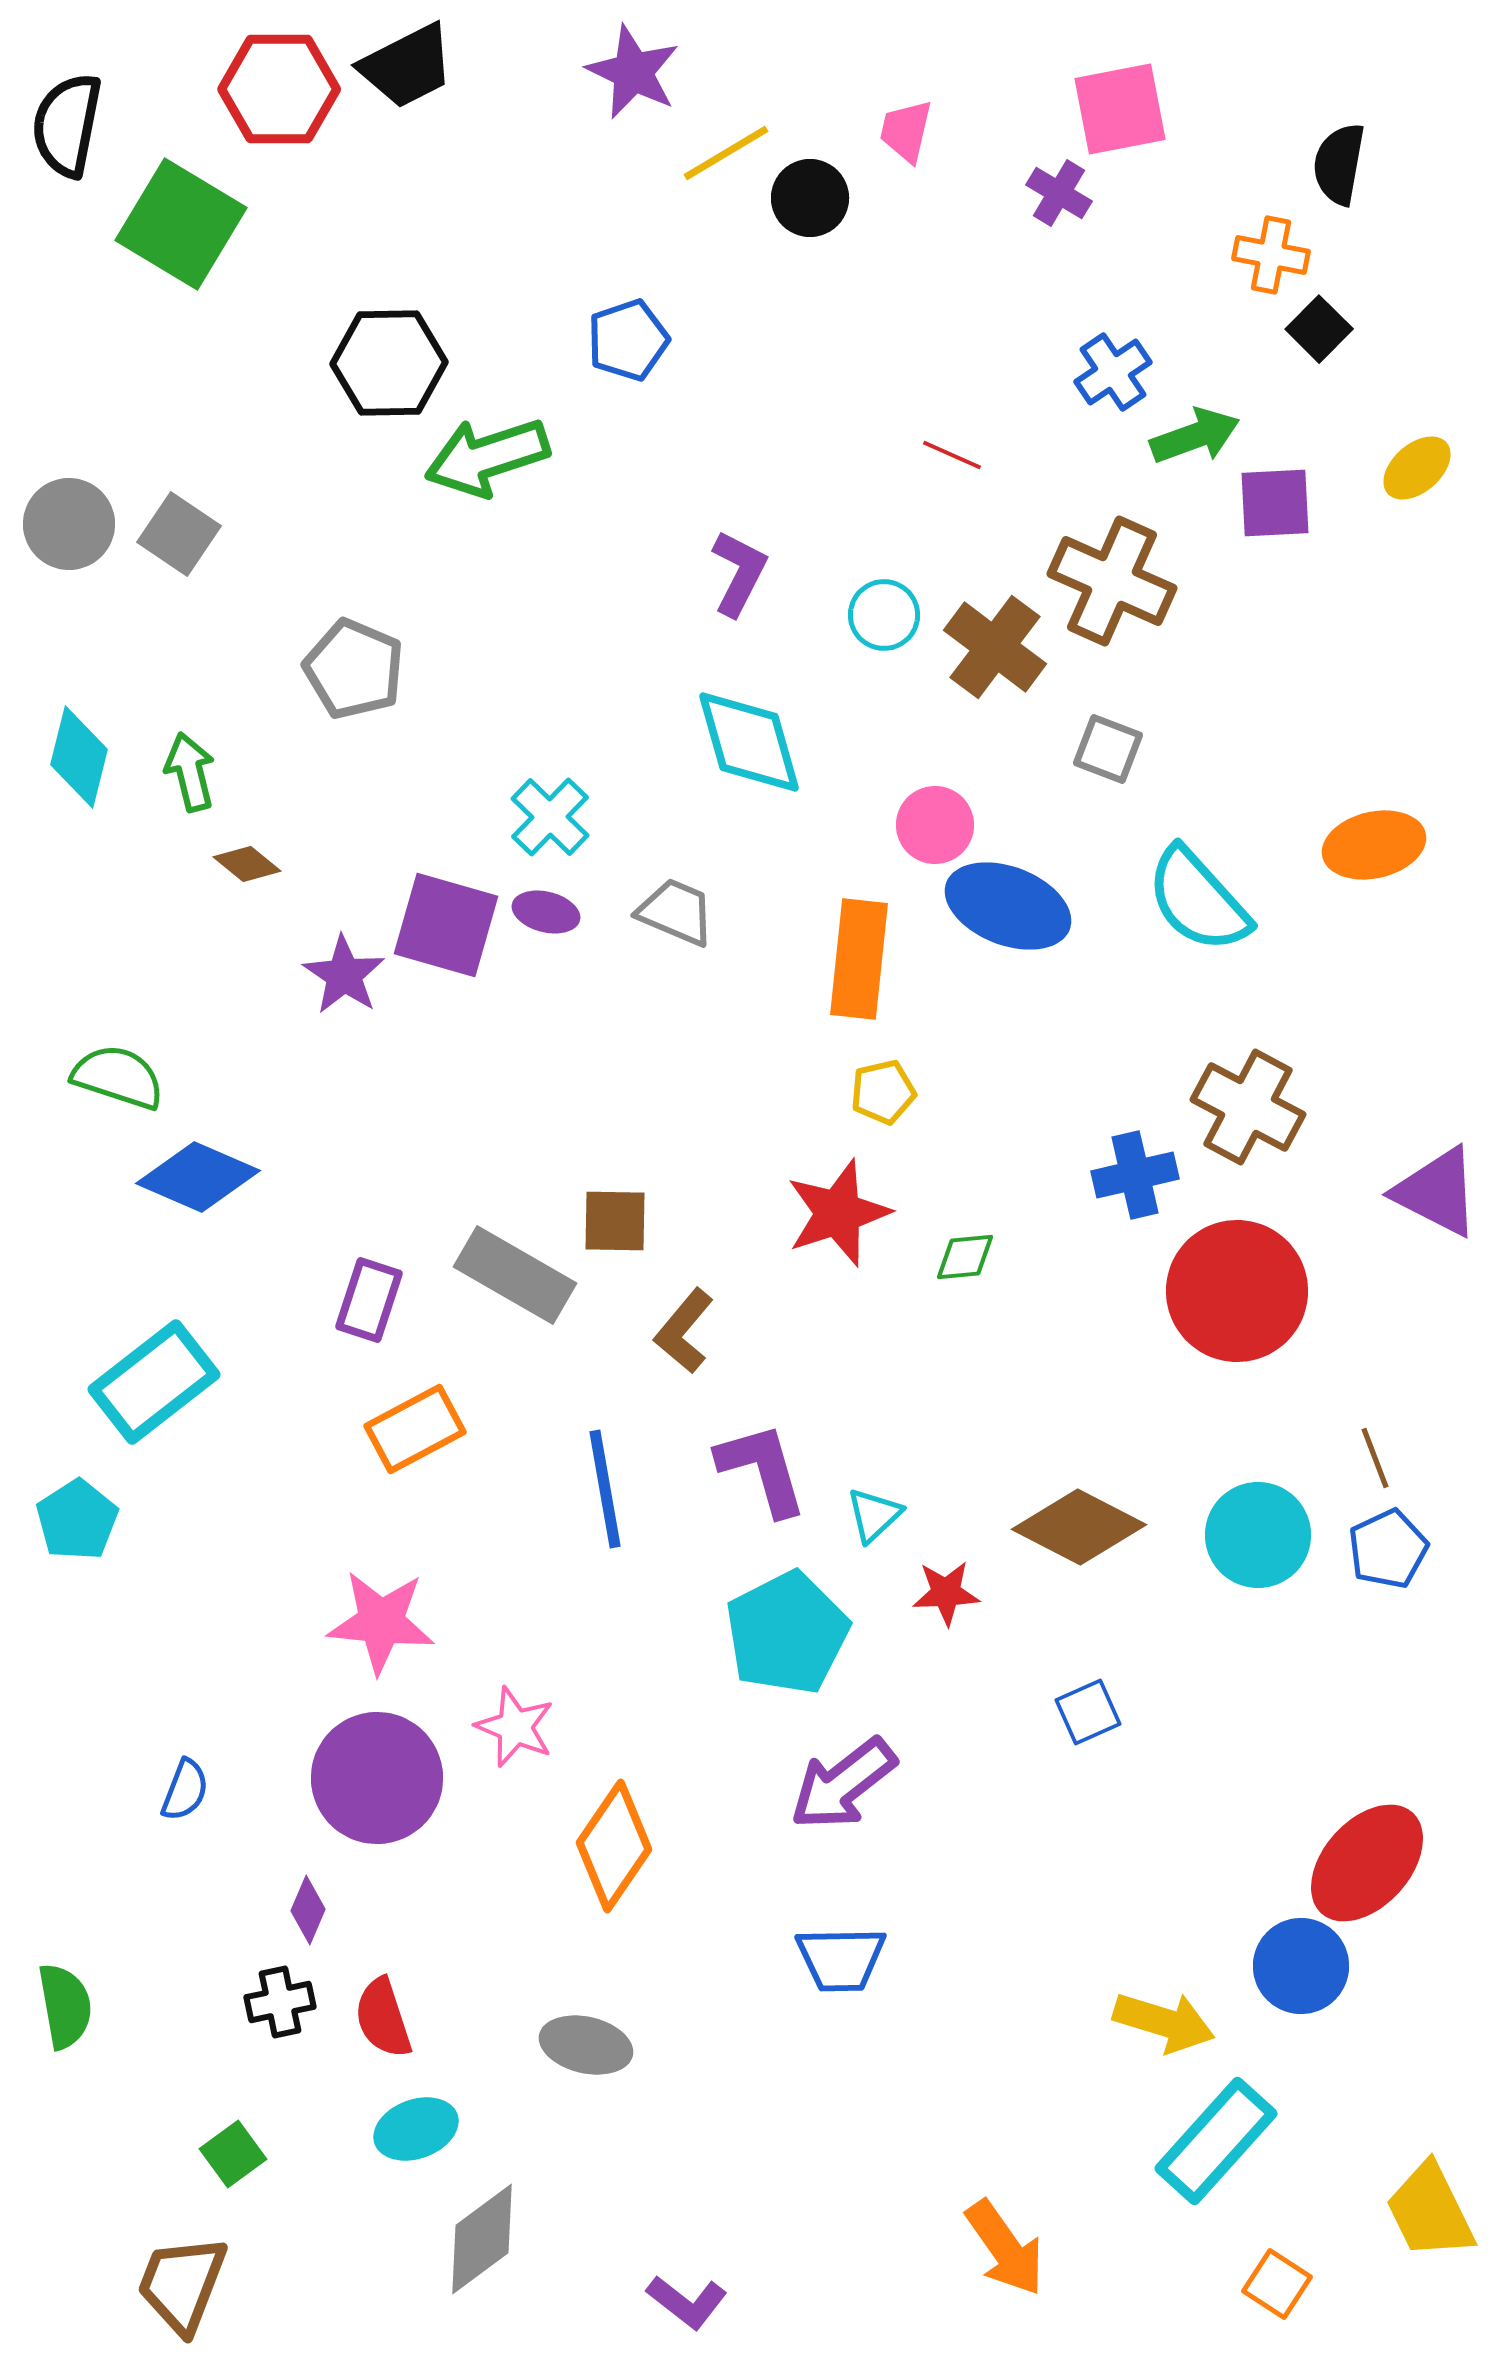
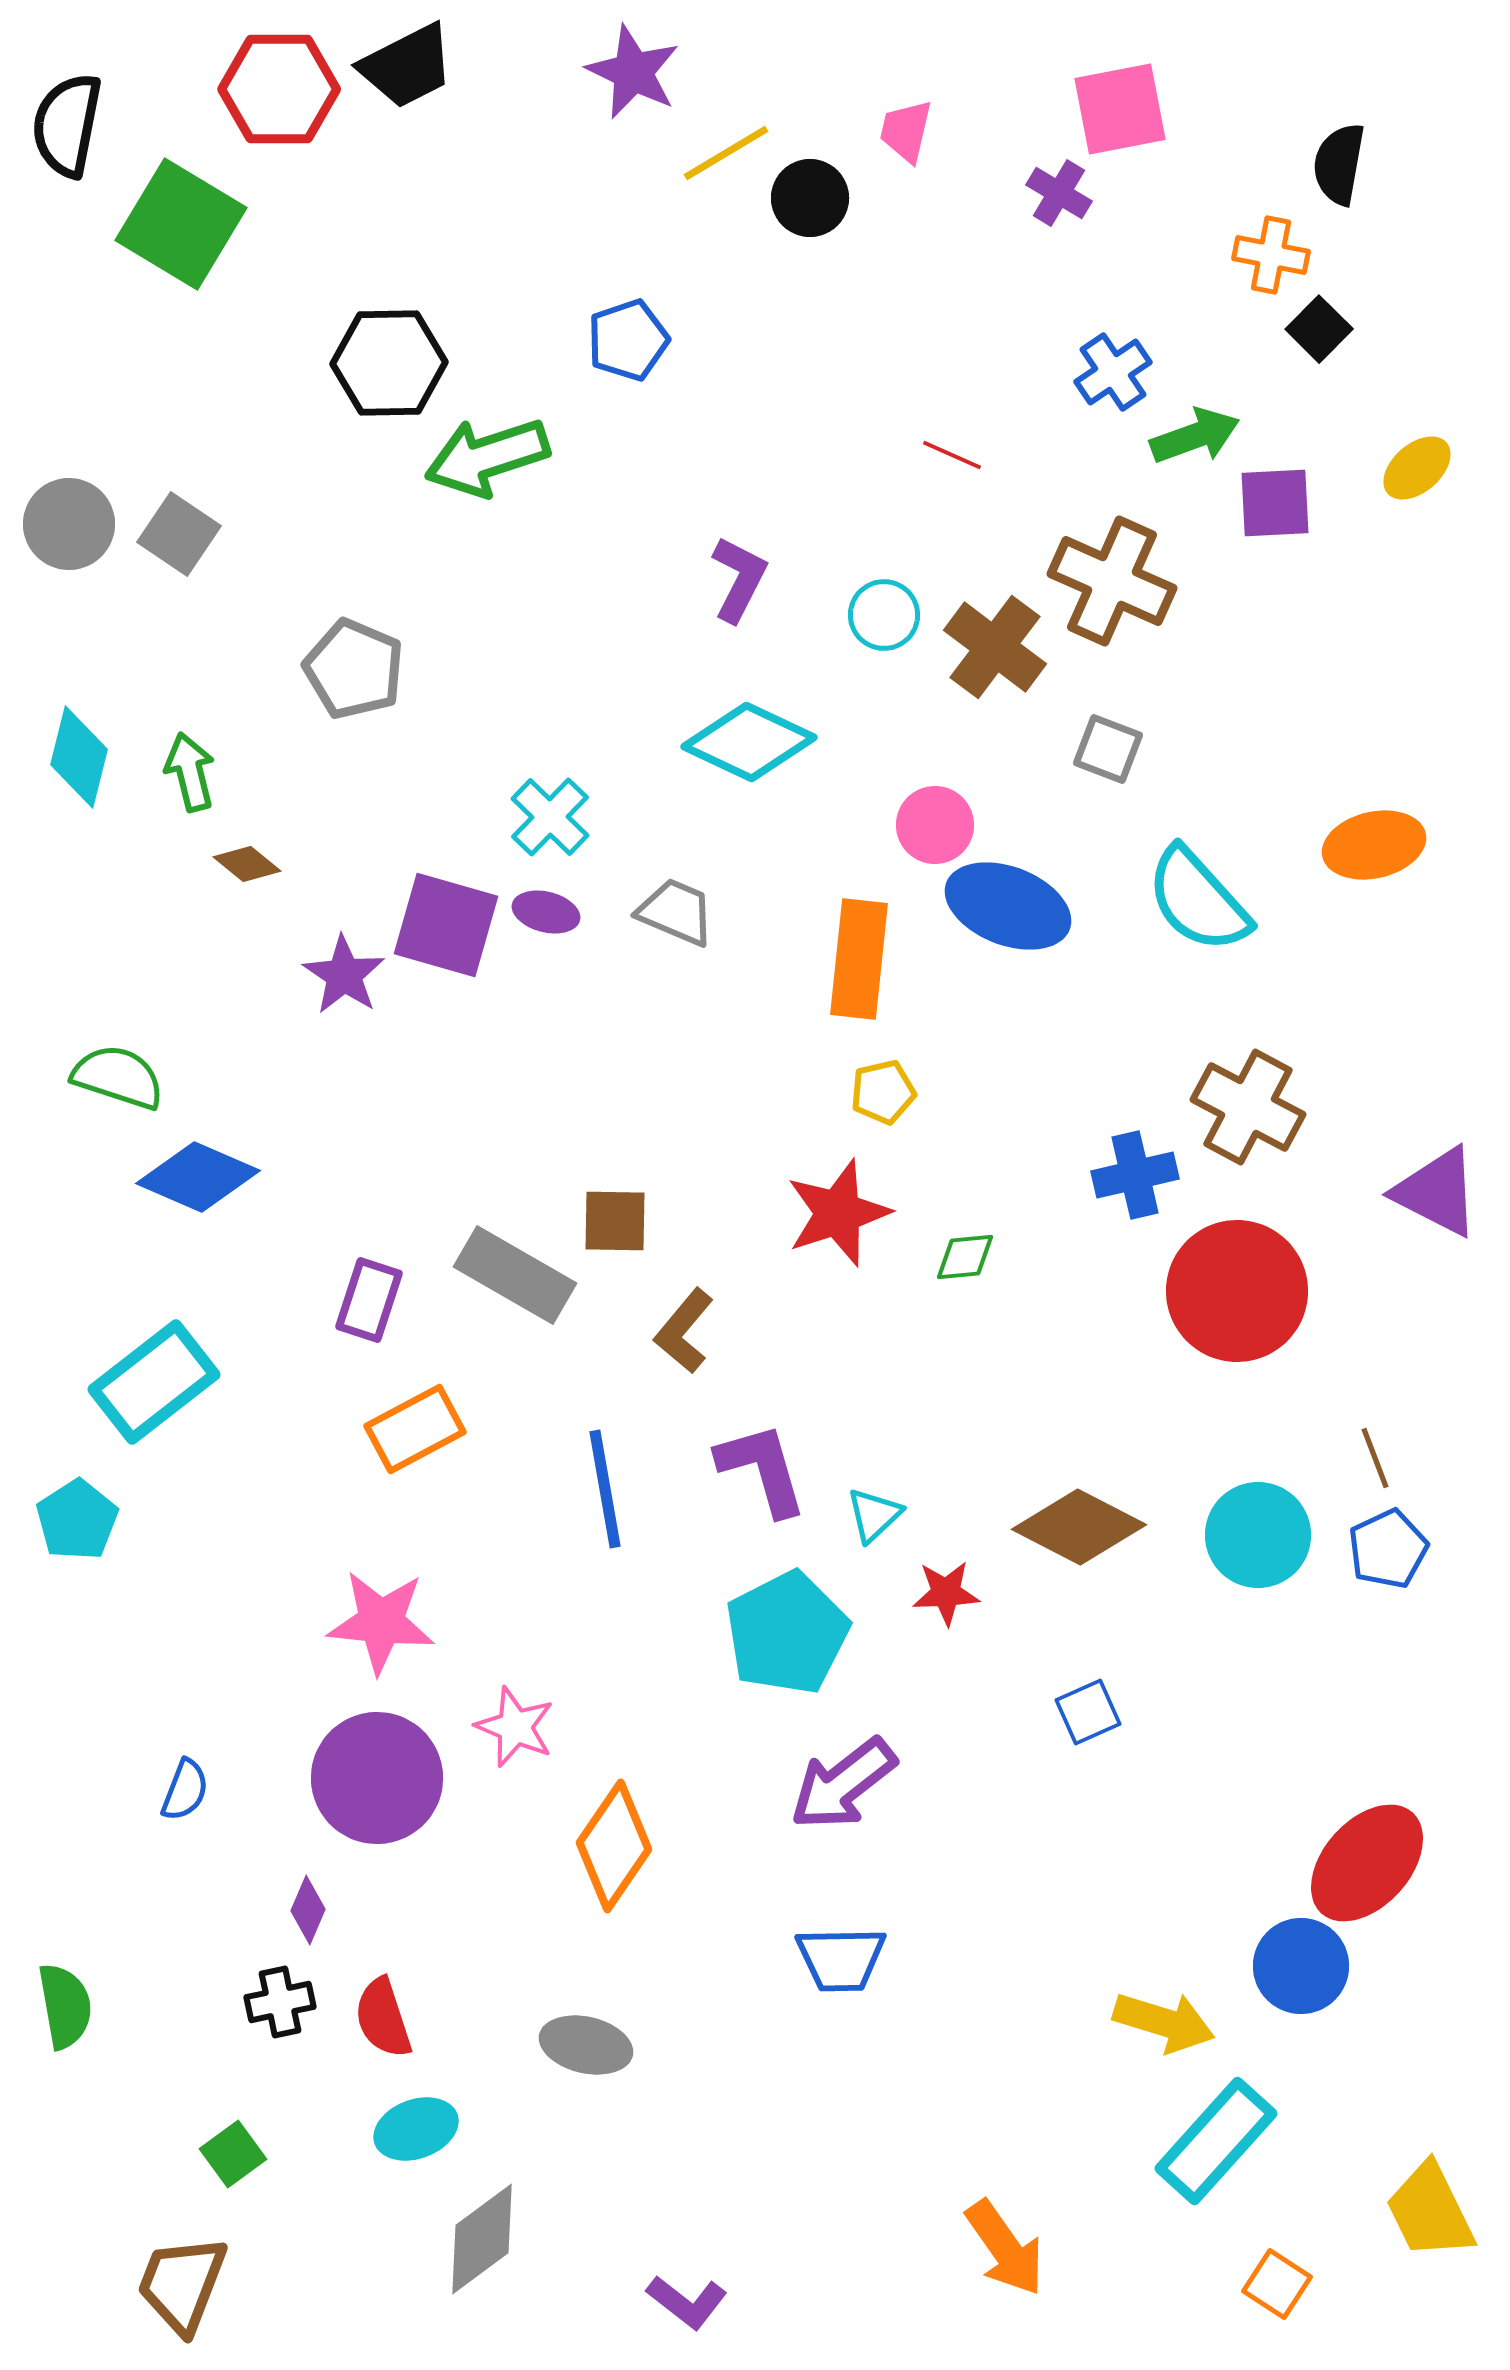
purple L-shape at (739, 573): moved 6 px down
cyan diamond at (749, 742): rotated 49 degrees counterclockwise
